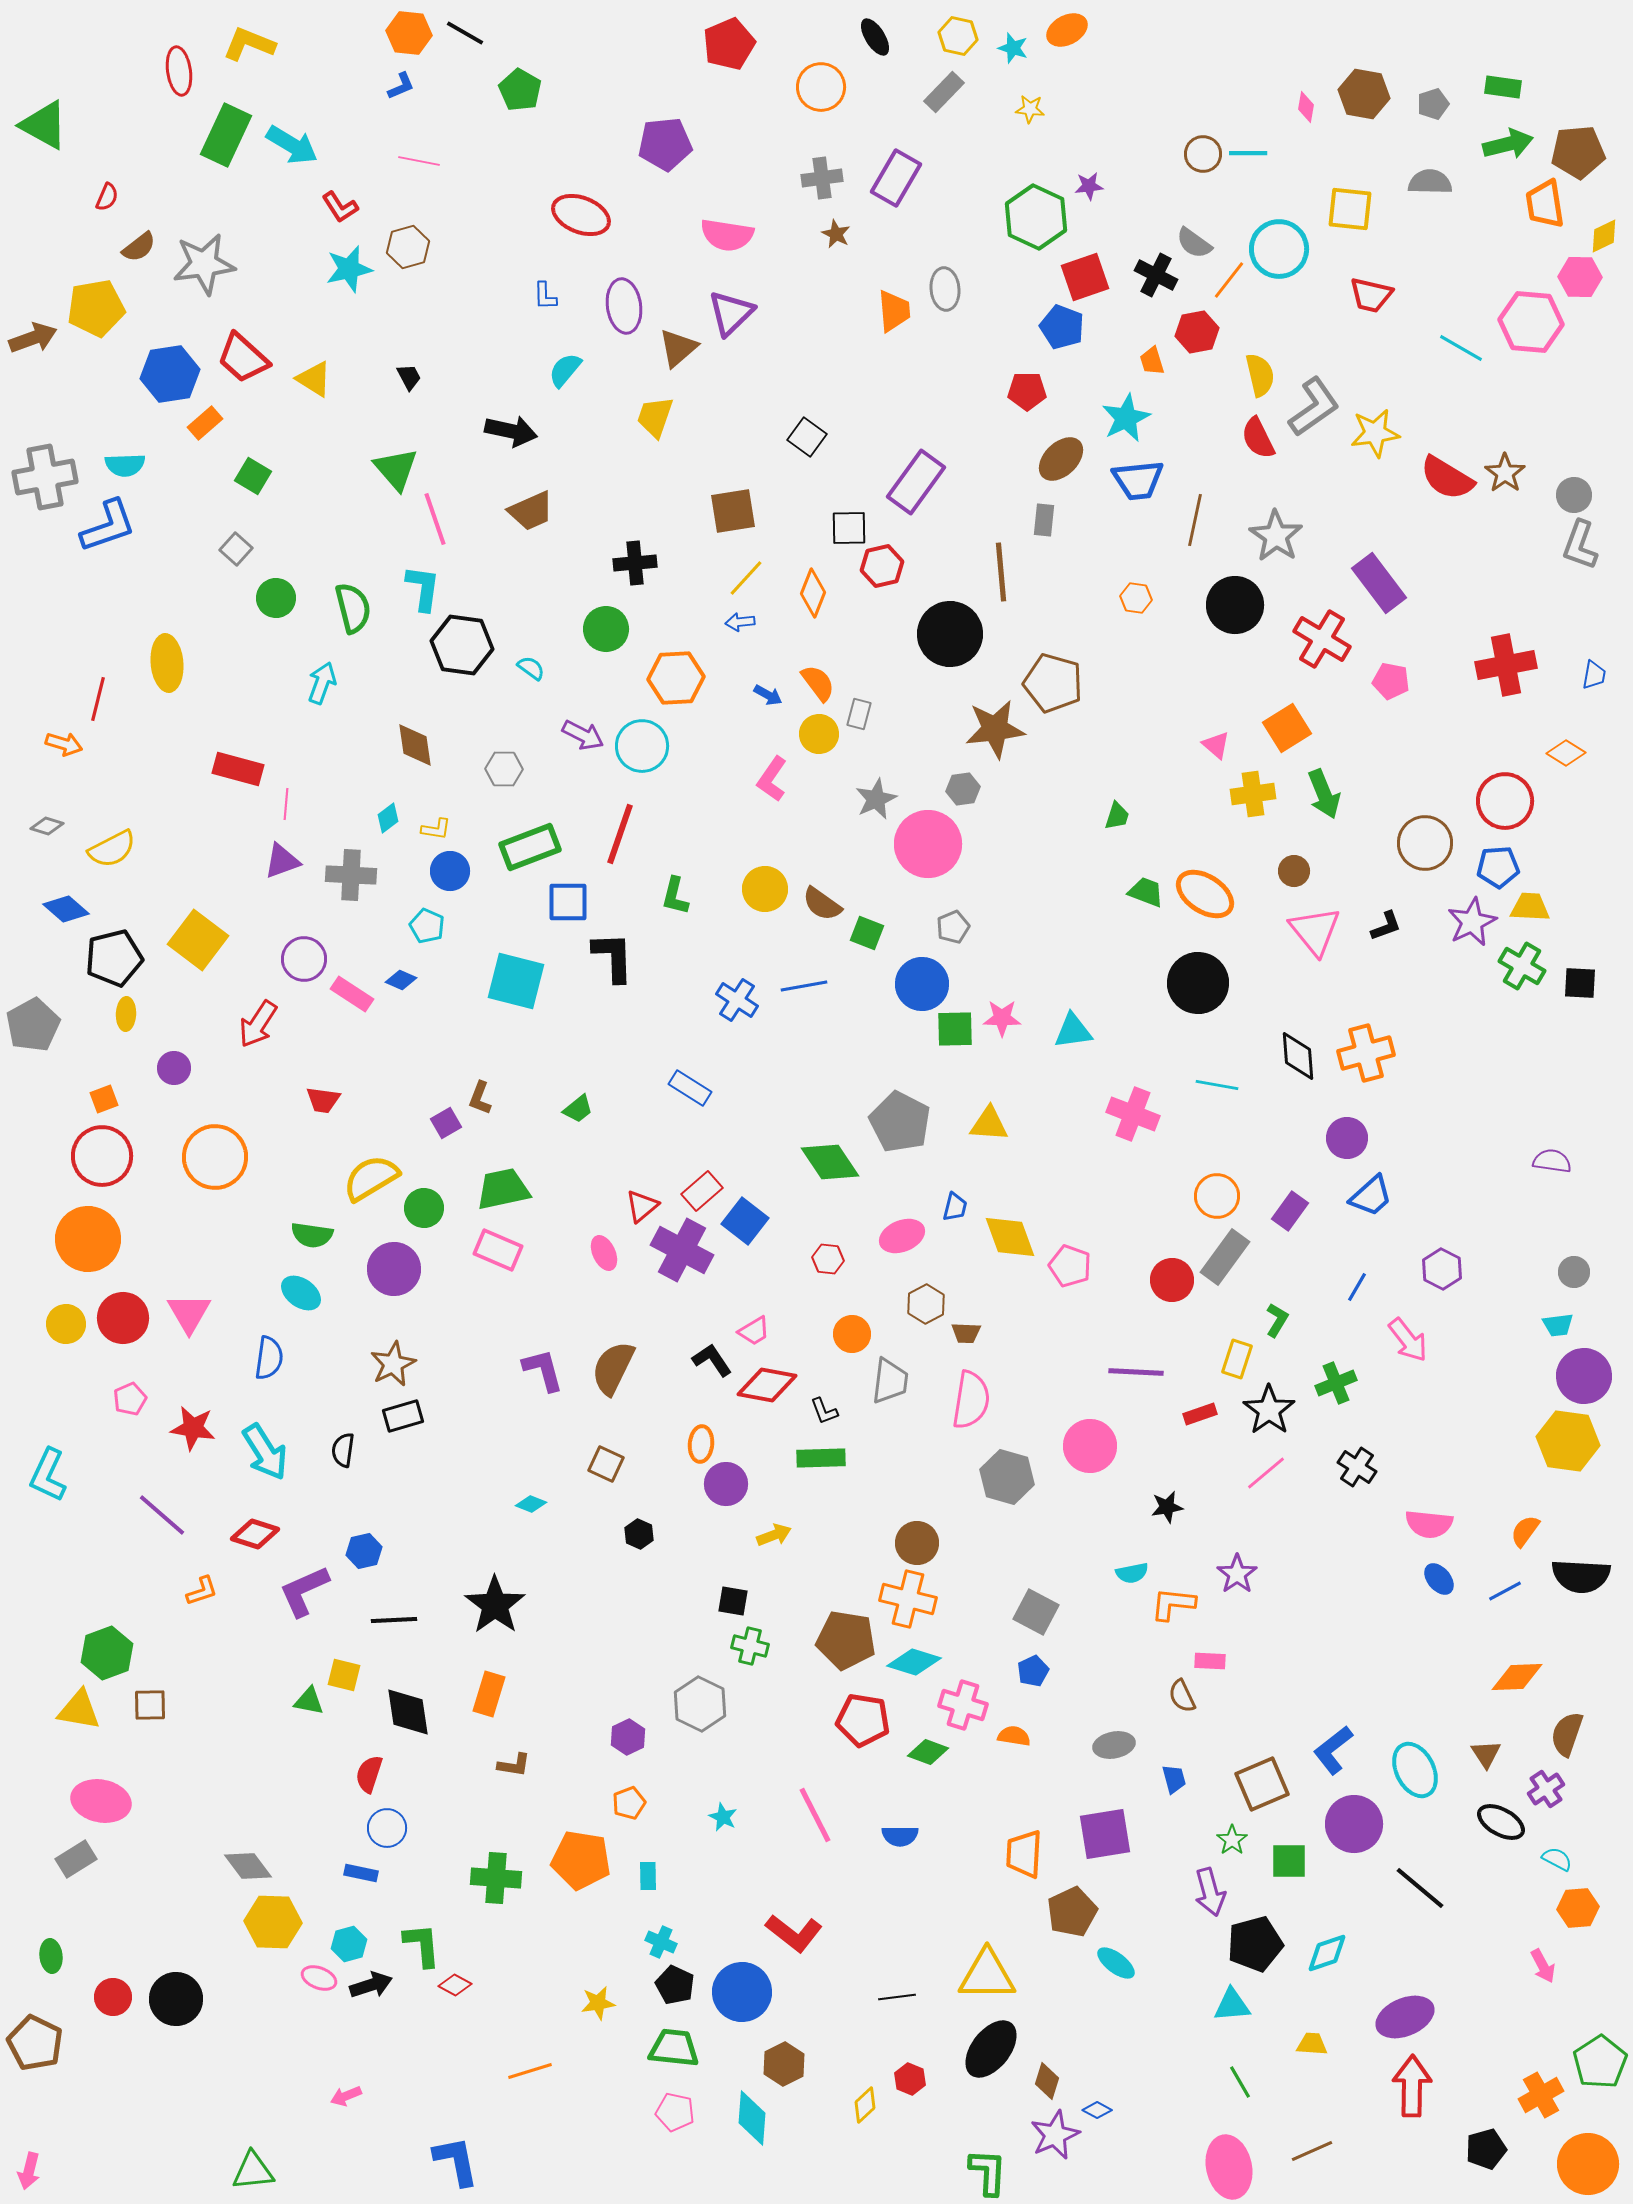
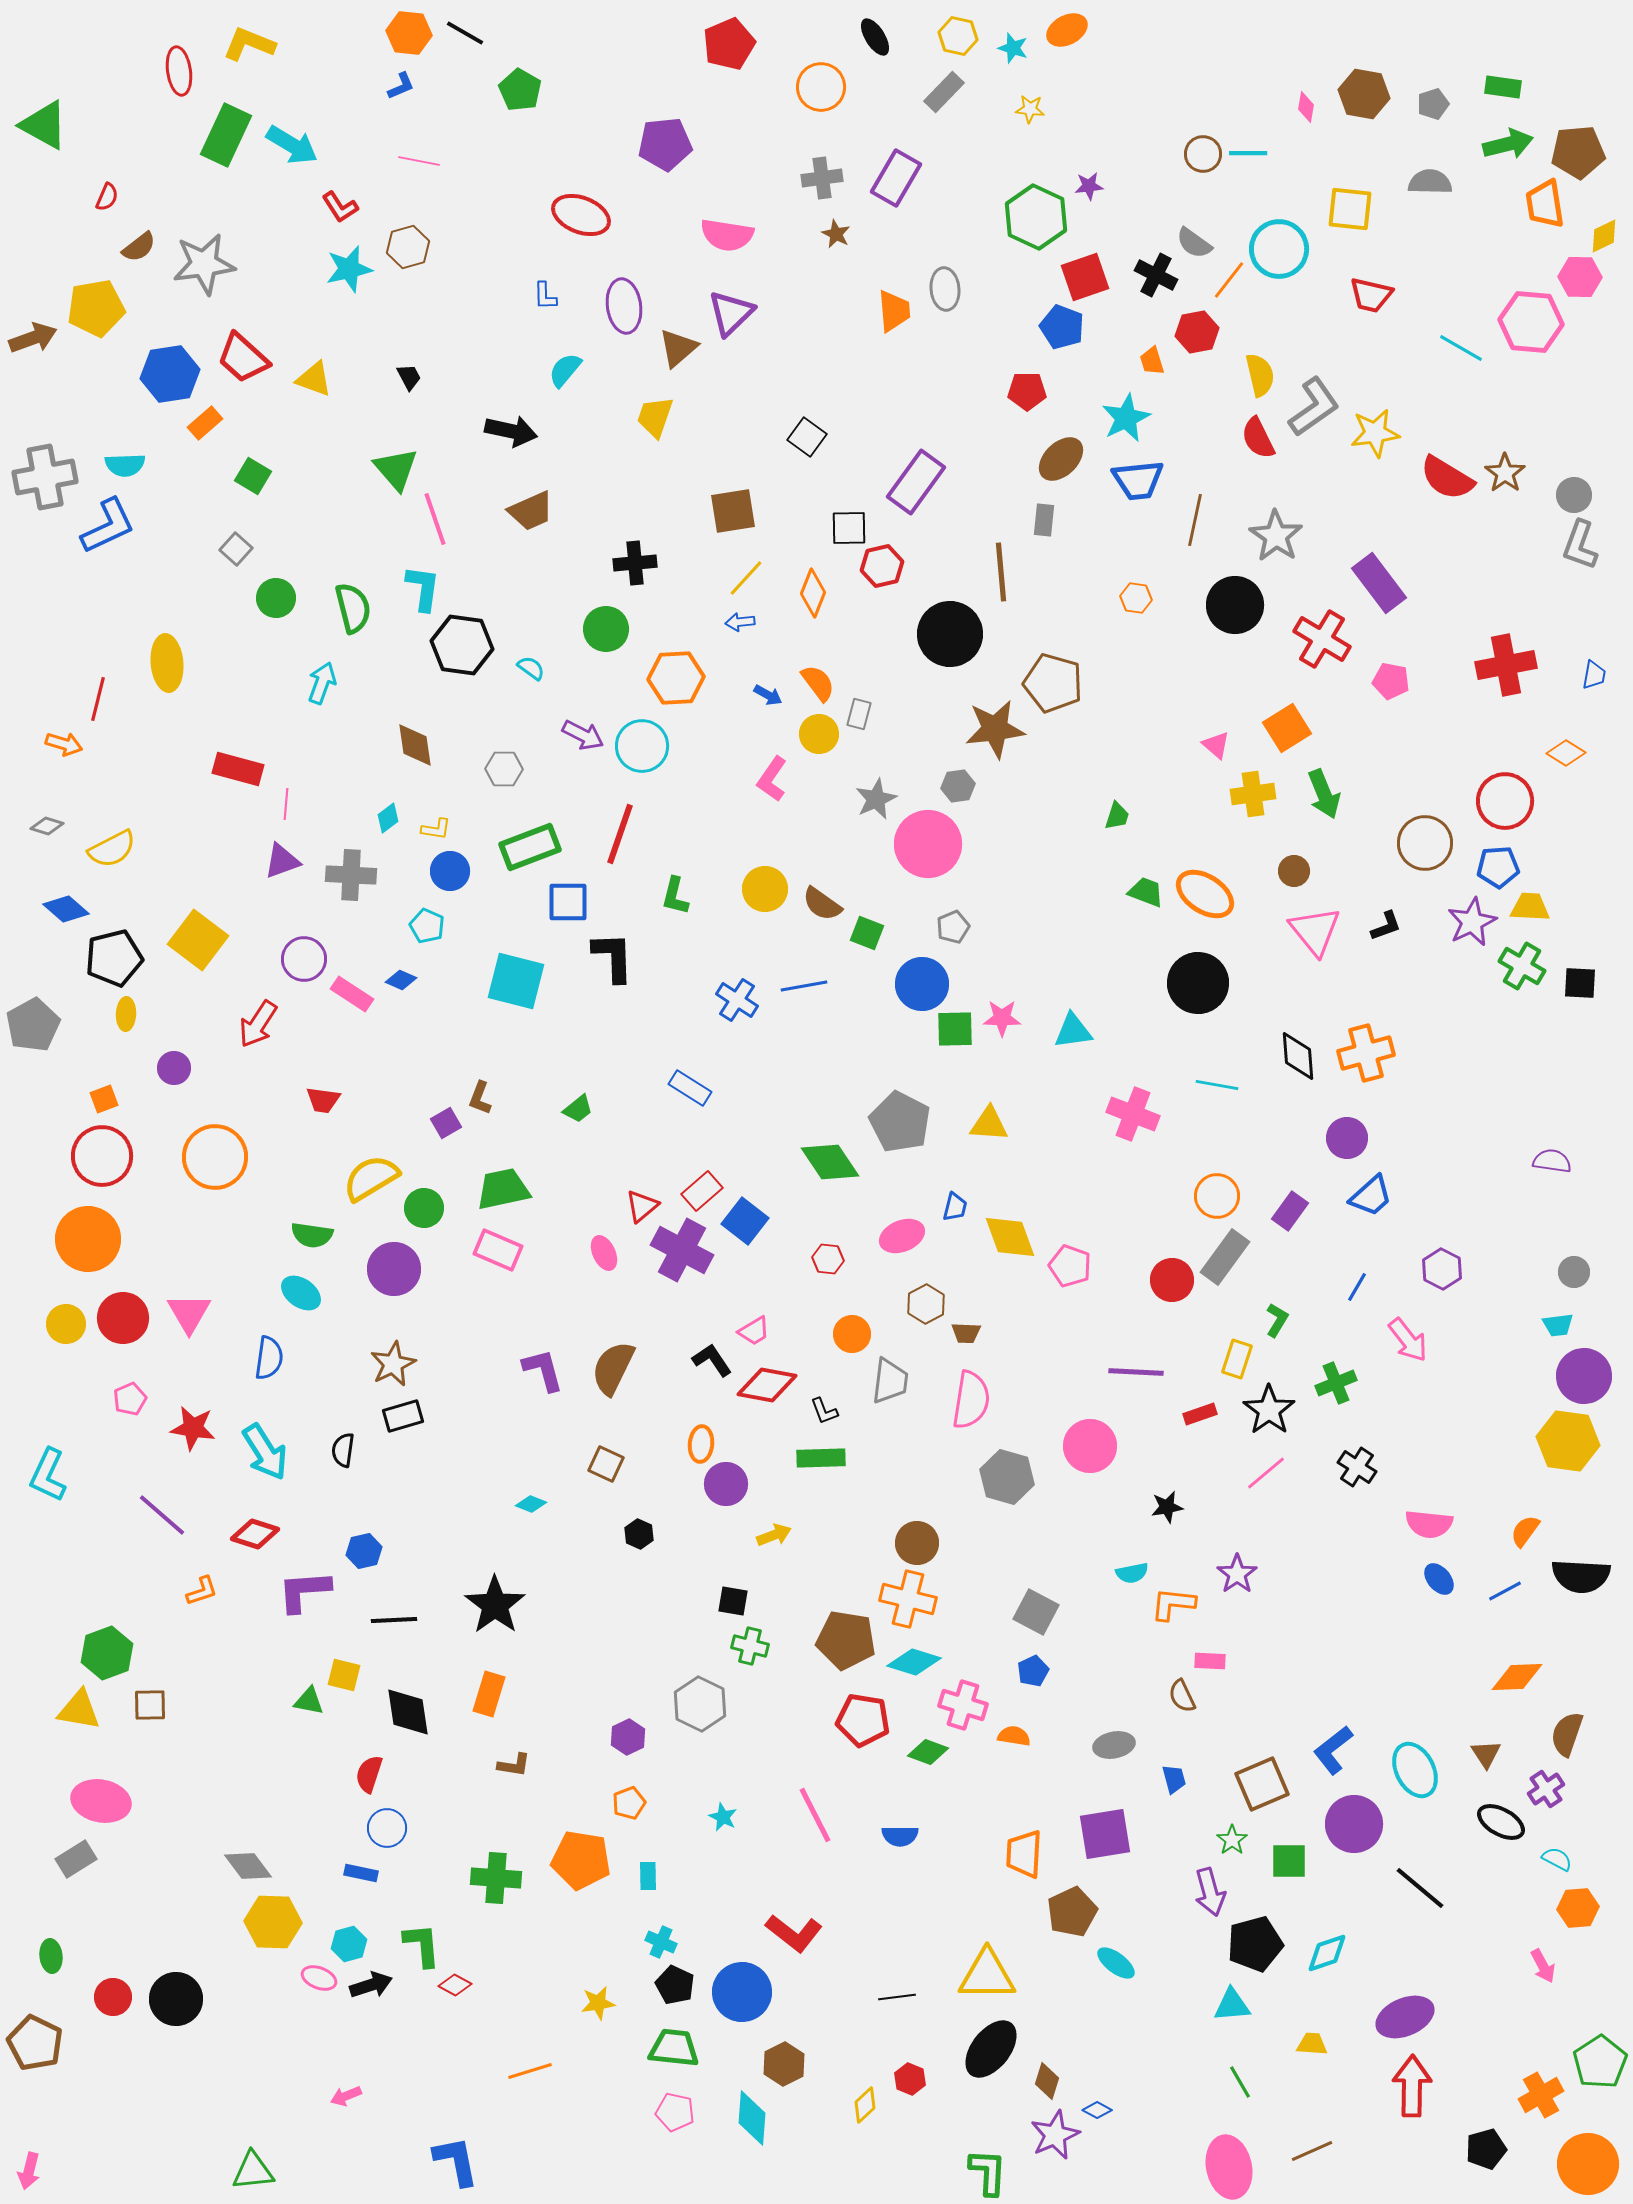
yellow triangle at (314, 379): rotated 12 degrees counterclockwise
blue L-shape at (108, 526): rotated 6 degrees counterclockwise
gray hexagon at (963, 789): moved 5 px left, 3 px up
purple L-shape at (304, 1591): rotated 20 degrees clockwise
